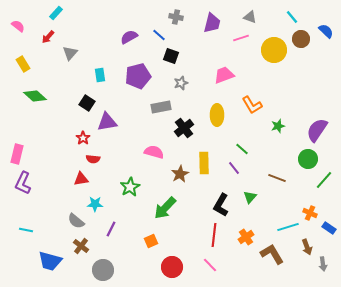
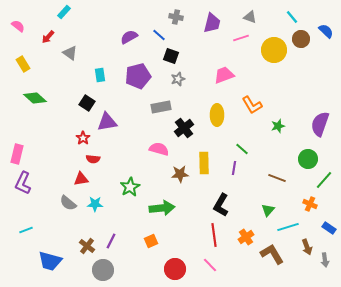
cyan rectangle at (56, 13): moved 8 px right, 1 px up
gray triangle at (70, 53): rotated 35 degrees counterclockwise
gray star at (181, 83): moved 3 px left, 4 px up
green diamond at (35, 96): moved 2 px down
purple semicircle at (317, 130): moved 3 px right, 6 px up; rotated 15 degrees counterclockwise
pink semicircle at (154, 152): moved 5 px right, 3 px up
purple line at (234, 168): rotated 48 degrees clockwise
brown star at (180, 174): rotated 24 degrees clockwise
green triangle at (250, 197): moved 18 px right, 13 px down
green arrow at (165, 208): moved 3 px left; rotated 140 degrees counterclockwise
orange cross at (310, 213): moved 9 px up
gray semicircle at (76, 221): moved 8 px left, 18 px up
purple line at (111, 229): moved 12 px down
cyan line at (26, 230): rotated 32 degrees counterclockwise
red line at (214, 235): rotated 15 degrees counterclockwise
brown cross at (81, 246): moved 6 px right
gray arrow at (323, 264): moved 2 px right, 4 px up
red circle at (172, 267): moved 3 px right, 2 px down
